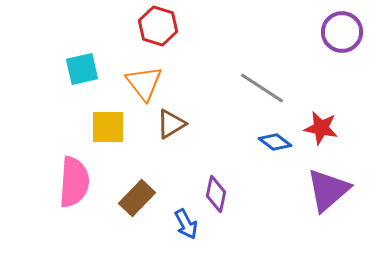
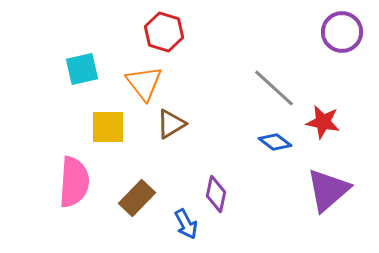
red hexagon: moved 6 px right, 6 px down
gray line: moved 12 px right; rotated 9 degrees clockwise
red star: moved 2 px right, 6 px up
